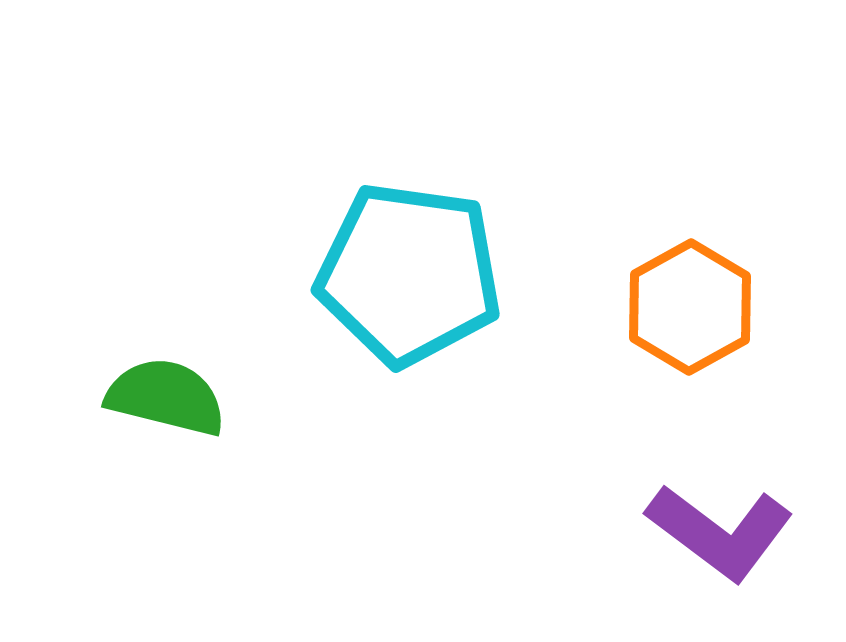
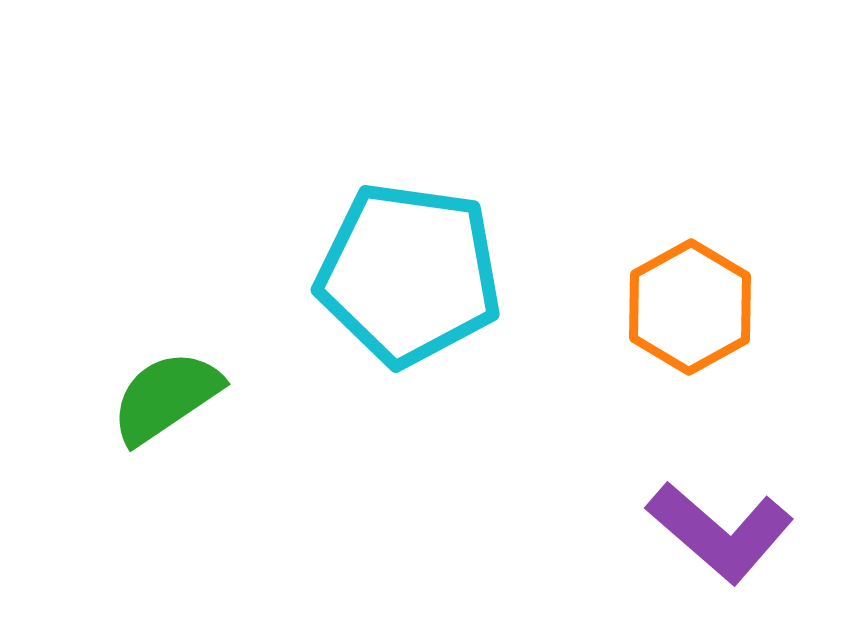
green semicircle: rotated 48 degrees counterclockwise
purple L-shape: rotated 4 degrees clockwise
